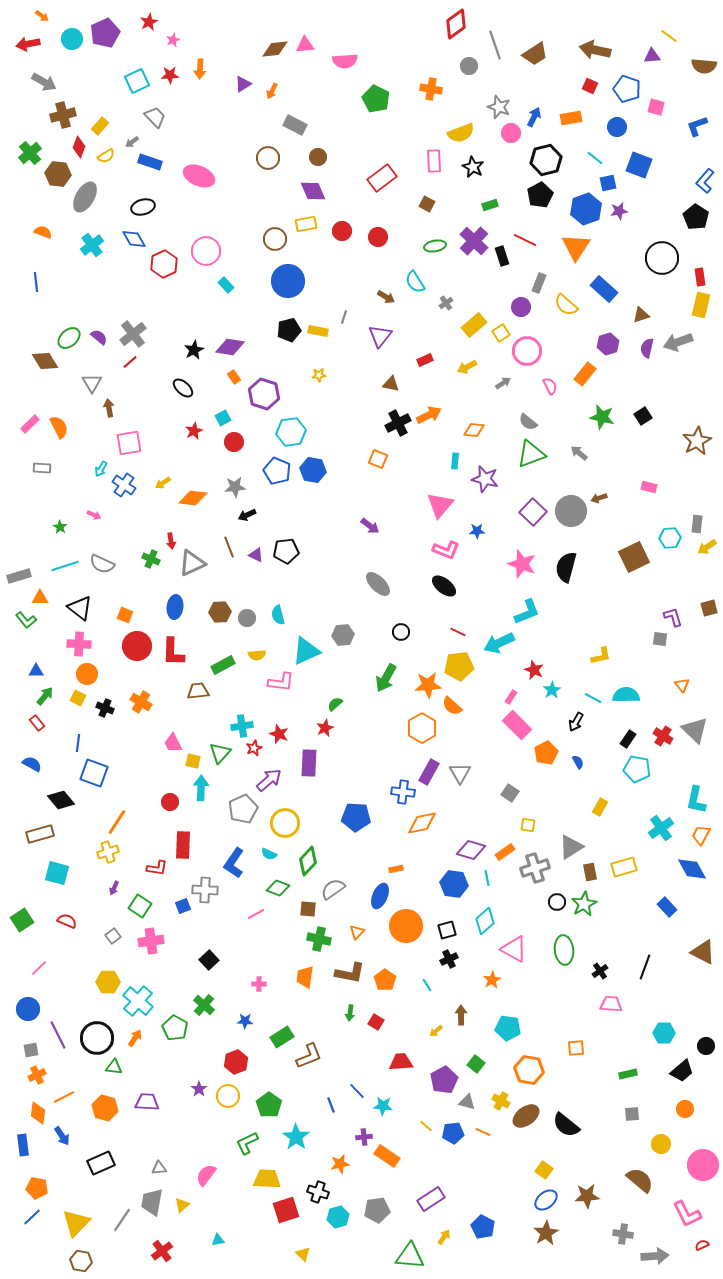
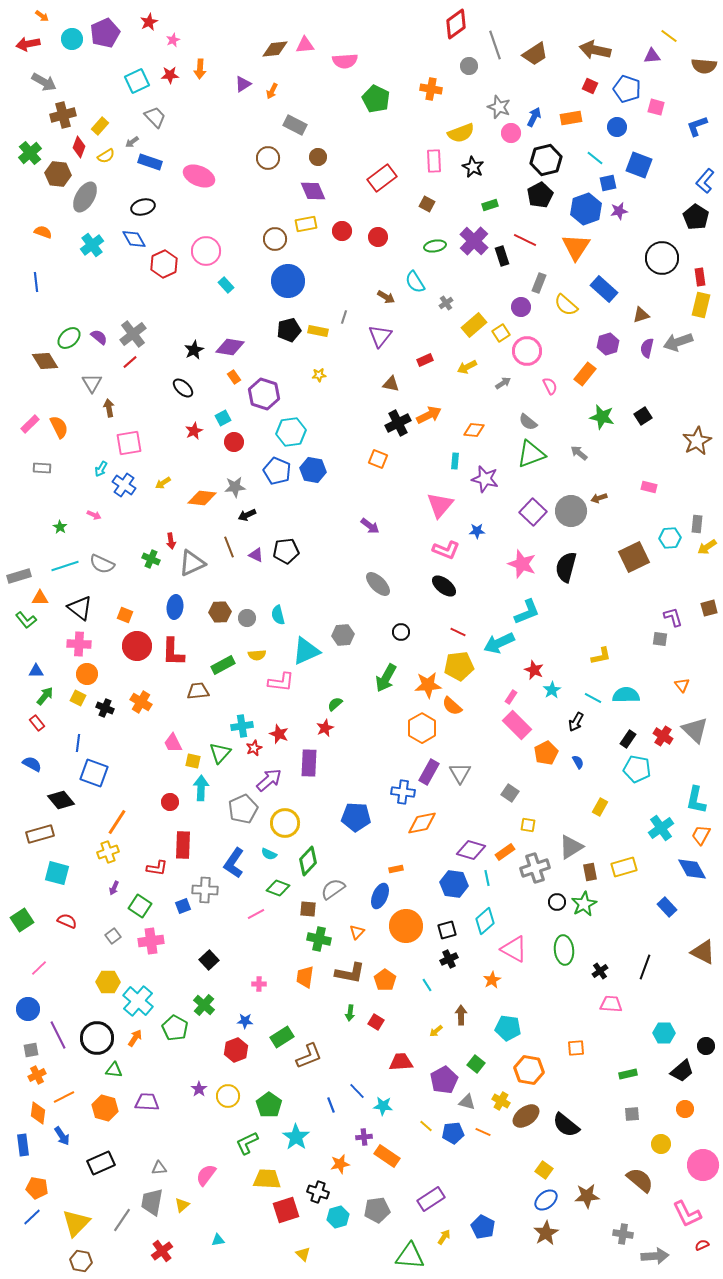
orange diamond at (193, 498): moved 9 px right
red hexagon at (236, 1062): moved 12 px up
green triangle at (114, 1067): moved 3 px down
